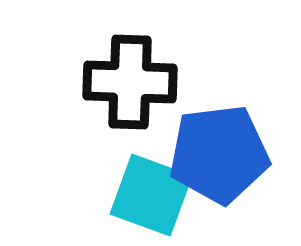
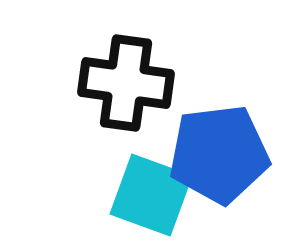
black cross: moved 4 px left, 1 px down; rotated 6 degrees clockwise
